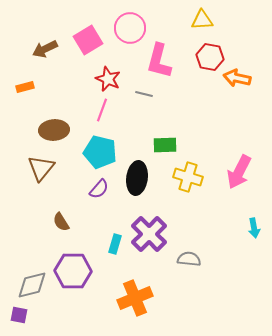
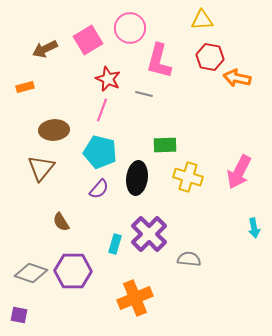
gray diamond: moved 1 px left, 12 px up; rotated 32 degrees clockwise
